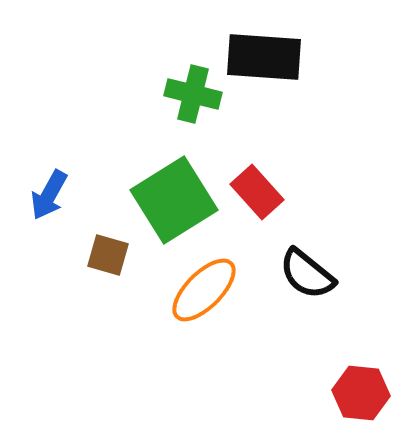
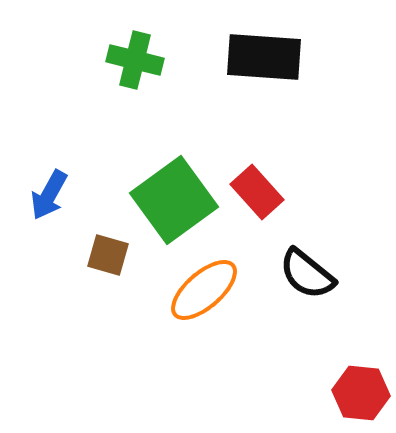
green cross: moved 58 px left, 34 px up
green square: rotated 4 degrees counterclockwise
orange ellipse: rotated 4 degrees clockwise
